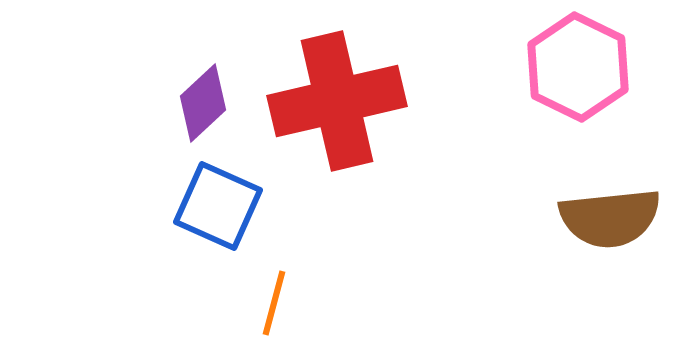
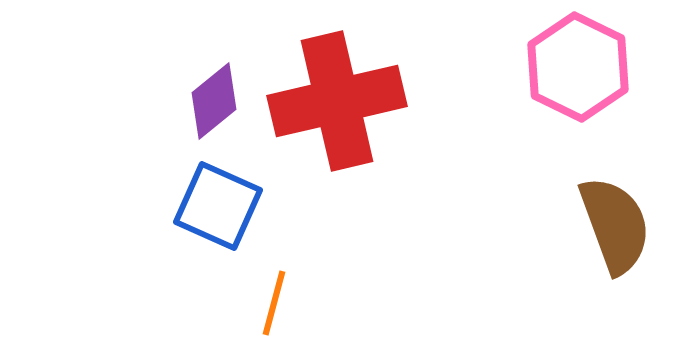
purple diamond: moved 11 px right, 2 px up; rotated 4 degrees clockwise
brown semicircle: moved 5 px right, 7 px down; rotated 104 degrees counterclockwise
